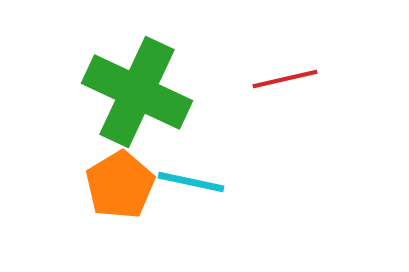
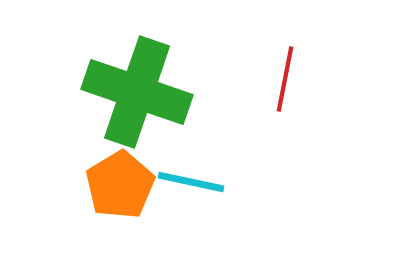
red line: rotated 66 degrees counterclockwise
green cross: rotated 6 degrees counterclockwise
